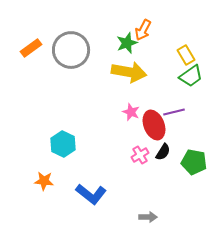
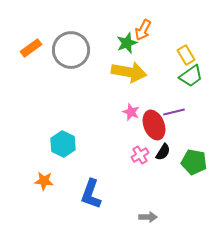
blue L-shape: rotated 72 degrees clockwise
